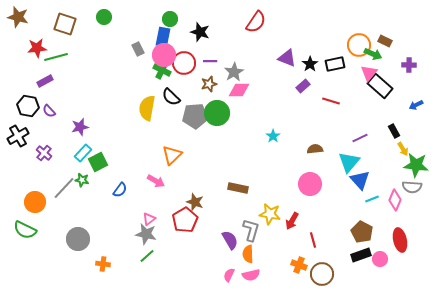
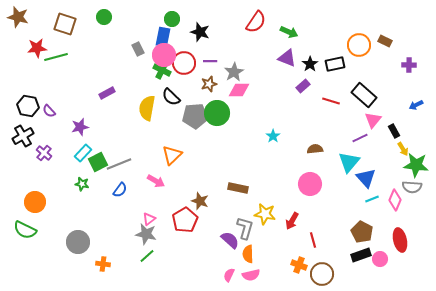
green circle at (170, 19): moved 2 px right
green arrow at (373, 54): moved 84 px left, 22 px up
pink triangle at (369, 73): moved 4 px right, 47 px down
purple rectangle at (45, 81): moved 62 px right, 12 px down
black rectangle at (380, 86): moved 16 px left, 9 px down
black cross at (18, 136): moved 5 px right
green star at (82, 180): moved 4 px down
blue triangle at (360, 180): moved 6 px right, 2 px up
gray line at (64, 188): moved 55 px right, 24 px up; rotated 25 degrees clockwise
brown star at (195, 202): moved 5 px right, 1 px up
yellow star at (270, 214): moved 5 px left
gray L-shape at (251, 230): moved 6 px left, 2 px up
gray circle at (78, 239): moved 3 px down
purple semicircle at (230, 240): rotated 18 degrees counterclockwise
